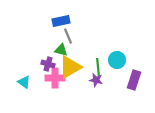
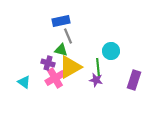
cyan circle: moved 6 px left, 9 px up
purple cross: moved 1 px up
pink cross: rotated 30 degrees counterclockwise
